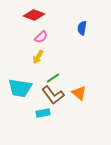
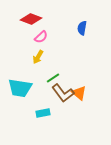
red diamond: moved 3 px left, 4 px down
brown L-shape: moved 10 px right, 2 px up
